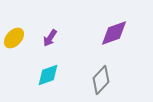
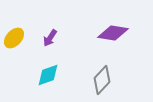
purple diamond: moved 1 px left; rotated 28 degrees clockwise
gray diamond: moved 1 px right
